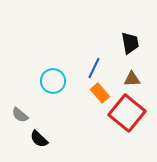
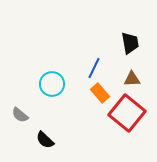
cyan circle: moved 1 px left, 3 px down
black semicircle: moved 6 px right, 1 px down
